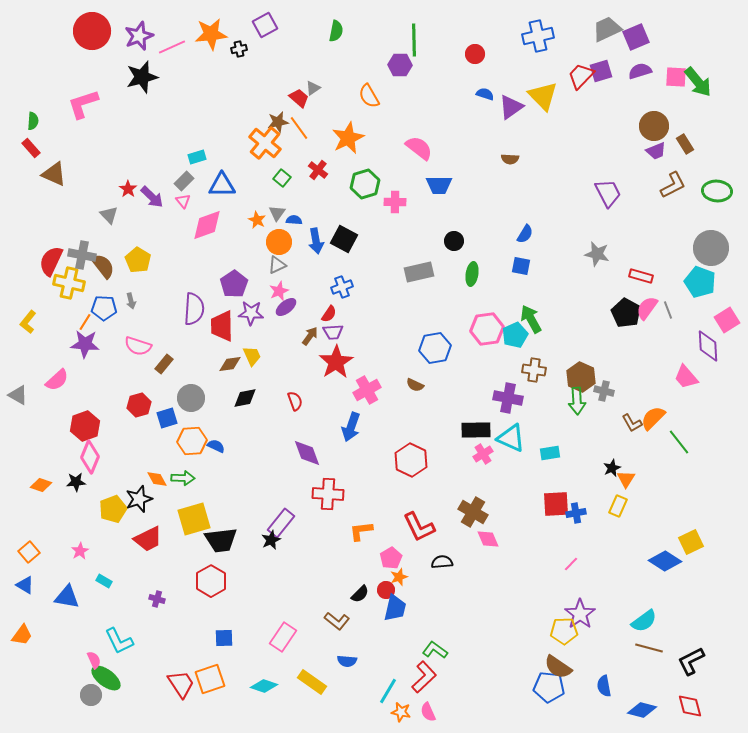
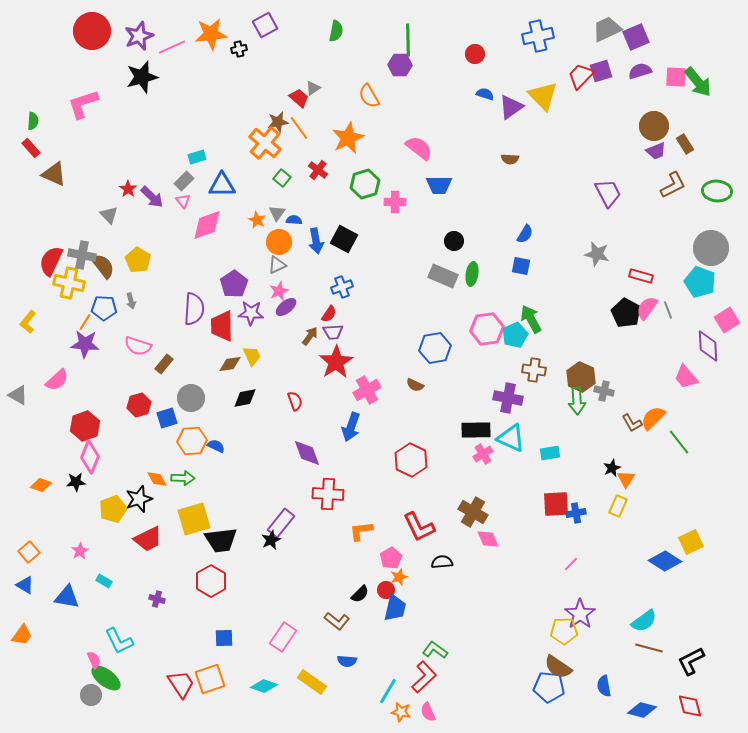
green line at (414, 40): moved 6 px left
gray rectangle at (419, 272): moved 24 px right, 4 px down; rotated 36 degrees clockwise
